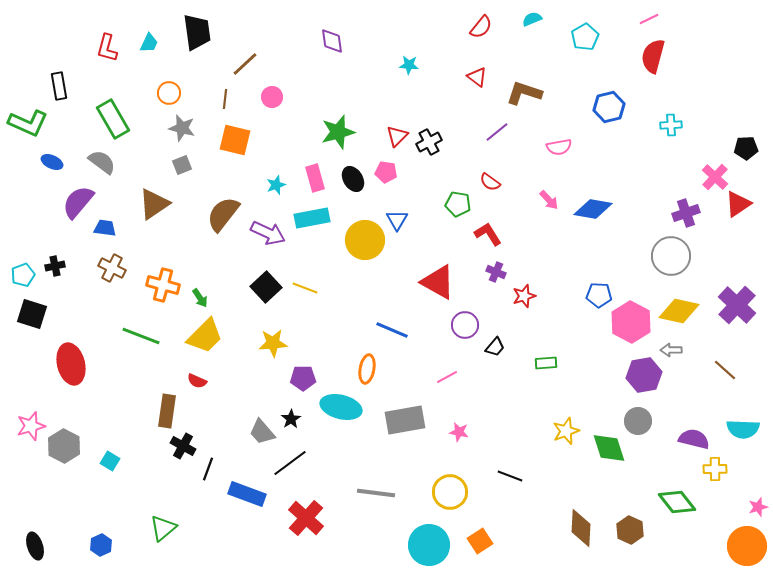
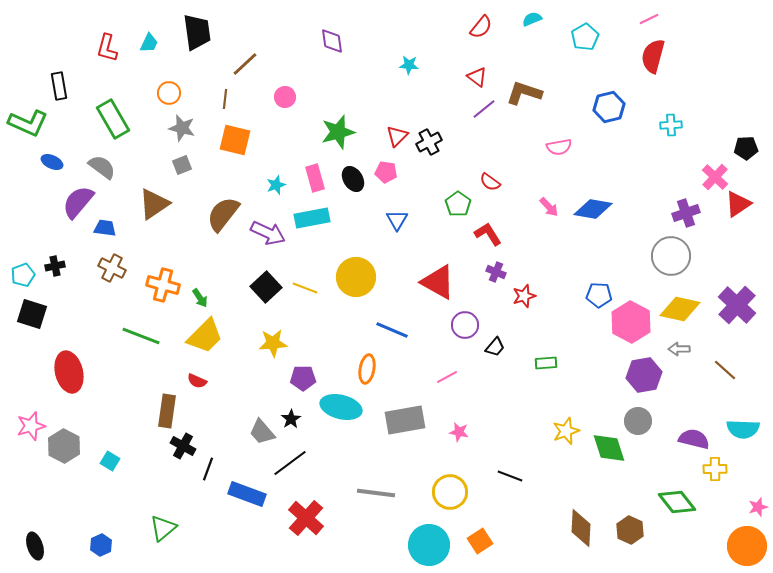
pink circle at (272, 97): moved 13 px right
purple line at (497, 132): moved 13 px left, 23 px up
gray semicircle at (102, 162): moved 5 px down
pink arrow at (549, 200): moved 7 px down
green pentagon at (458, 204): rotated 25 degrees clockwise
yellow circle at (365, 240): moved 9 px left, 37 px down
yellow diamond at (679, 311): moved 1 px right, 2 px up
gray arrow at (671, 350): moved 8 px right, 1 px up
red ellipse at (71, 364): moved 2 px left, 8 px down
